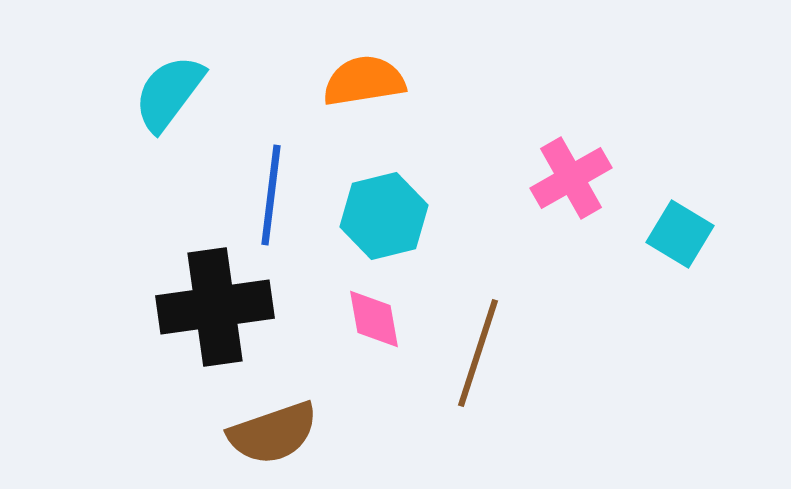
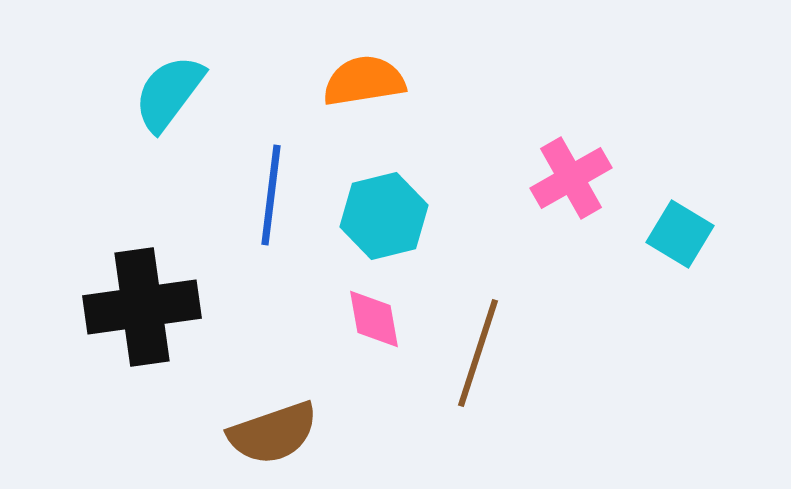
black cross: moved 73 px left
